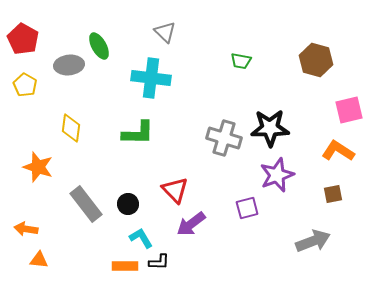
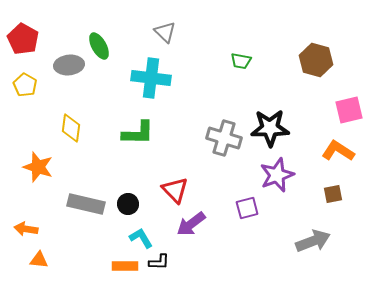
gray rectangle: rotated 39 degrees counterclockwise
